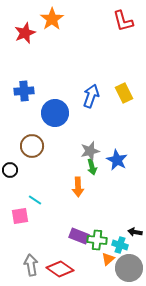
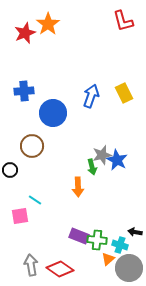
orange star: moved 4 px left, 5 px down
blue circle: moved 2 px left
gray star: moved 12 px right, 4 px down
